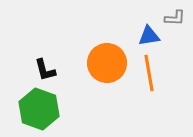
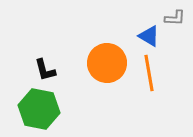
blue triangle: rotated 40 degrees clockwise
green hexagon: rotated 9 degrees counterclockwise
